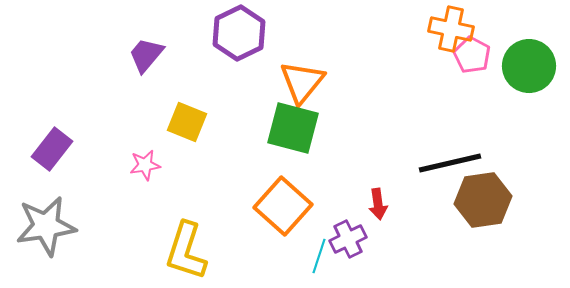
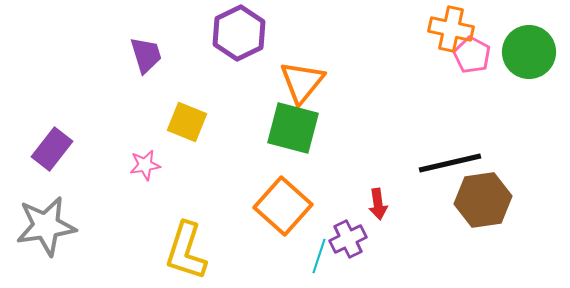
purple trapezoid: rotated 123 degrees clockwise
green circle: moved 14 px up
